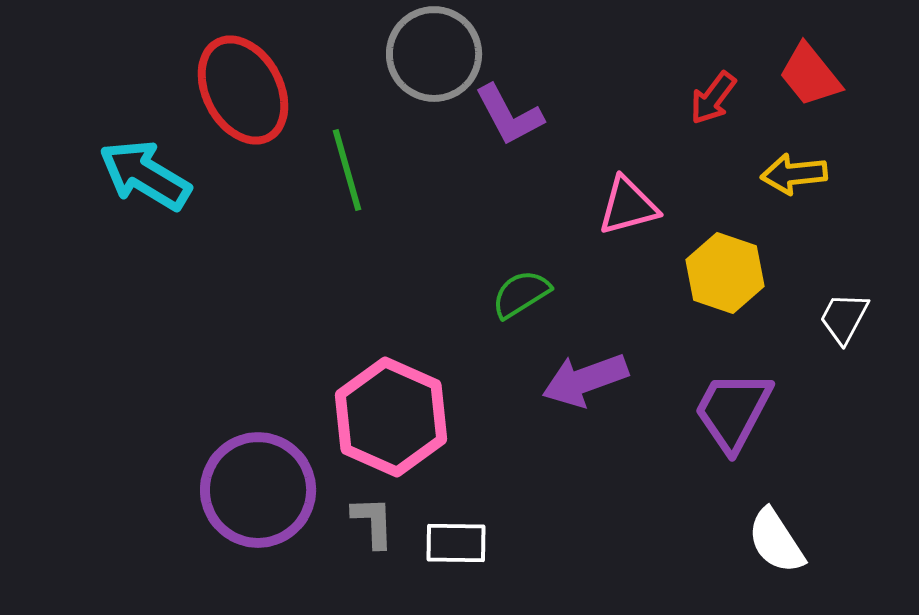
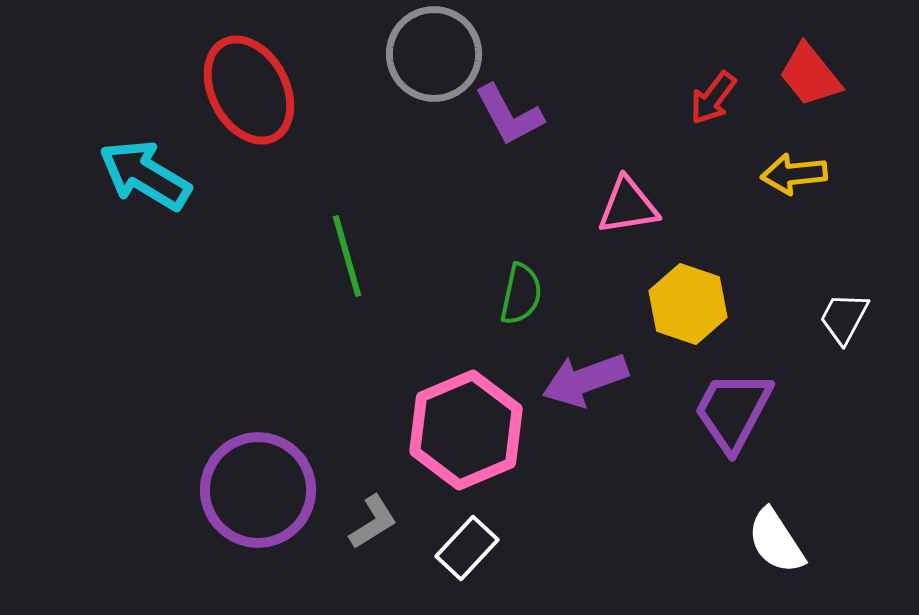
red ellipse: moved 6 px right
green line: moved 86 px down
pink triangle: rotated 6 degrees clockwise
yellow hexagon: moved 37 px left, 31 px down
green semicircle: rotated 134 degrees clockwise
pink hexagon: moved 75 px right, 13 px down; rotated 13 degrees clockwise
gray L-shape: rotated 60 degrees clockwise
white rectangle: moved 11 px right, 5 px down; rotated 48 degrees counterclockwise
